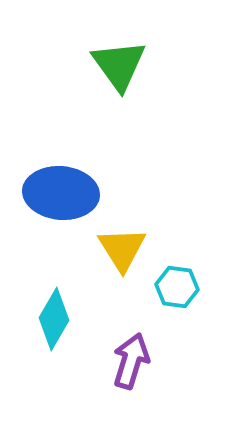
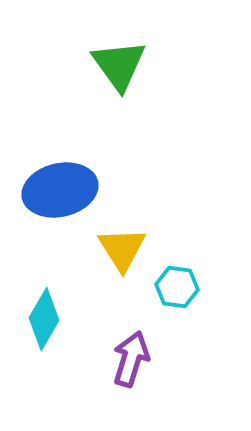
blue ellipse: moved 1 px left, 3 px up; rotated 18 degrees counterclockwise
cyan diamond: moved 10 px left
purple arrow: moved 2 px up
